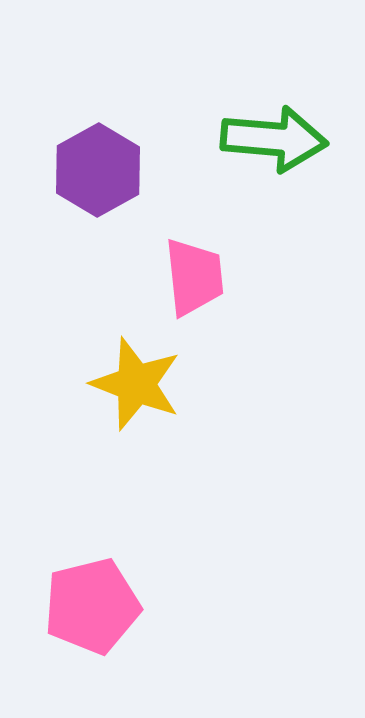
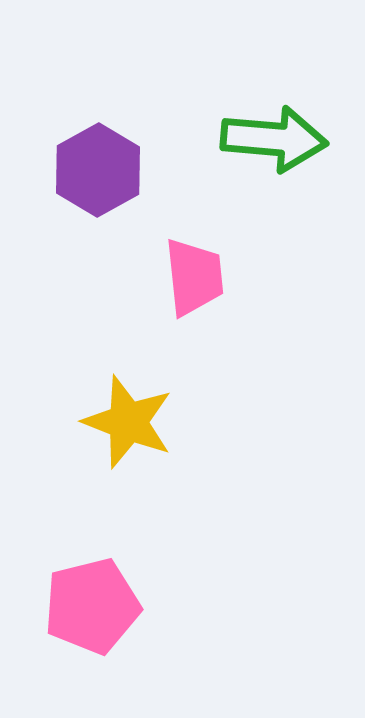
yellow star: moved 8 px left, 38 px down
